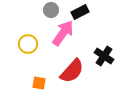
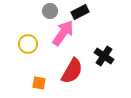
gray circle: moved 1 px left, 1 px down
red semicircle: rotated 12 degrees counterclockwise
